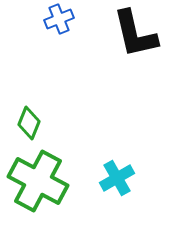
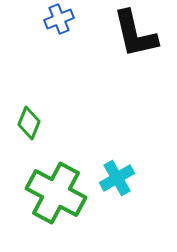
green cross: moved 18 px right, 12 px down
